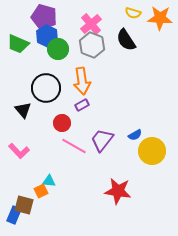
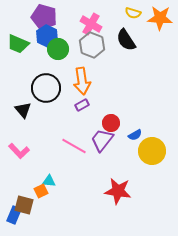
pink cross: rotated 20 degrees counterclockwise
red circle: moved 49 px right
